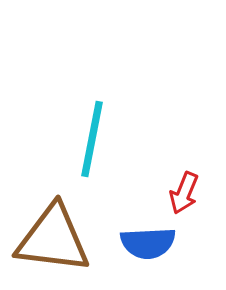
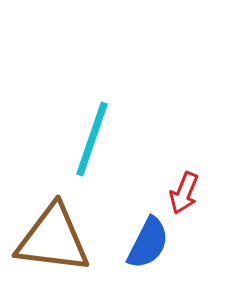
cyan line: rotated 8 degrees clockwise
blue semicircle: rotated 60 degrees counterclockwise
